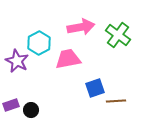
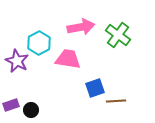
pink trapezoid: rotated 20 degrees clockwise
